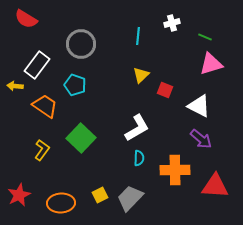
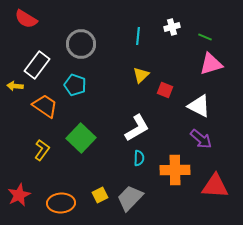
white cross: moved 4 px down
